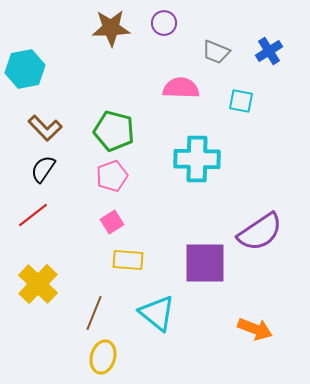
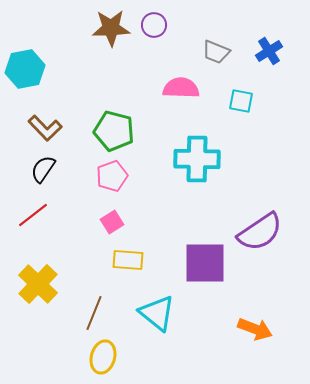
purple circle: moved 10 px left, 2 px down
